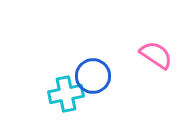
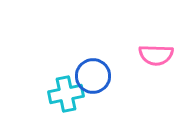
pink semicircle: rotated 148 degrees clockwise
